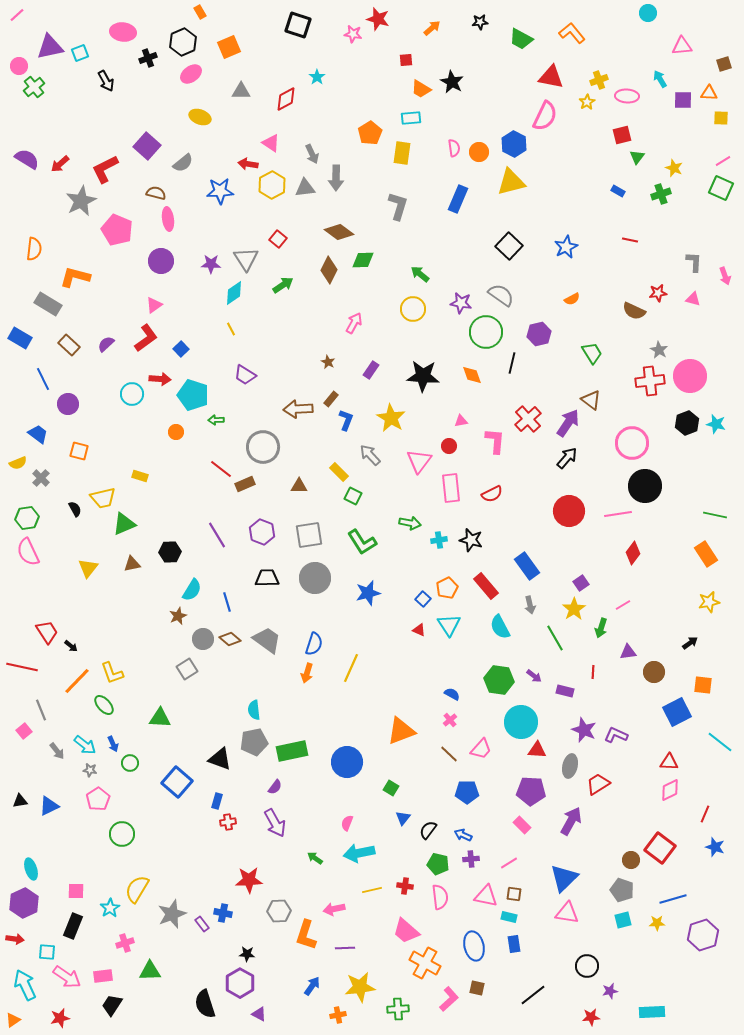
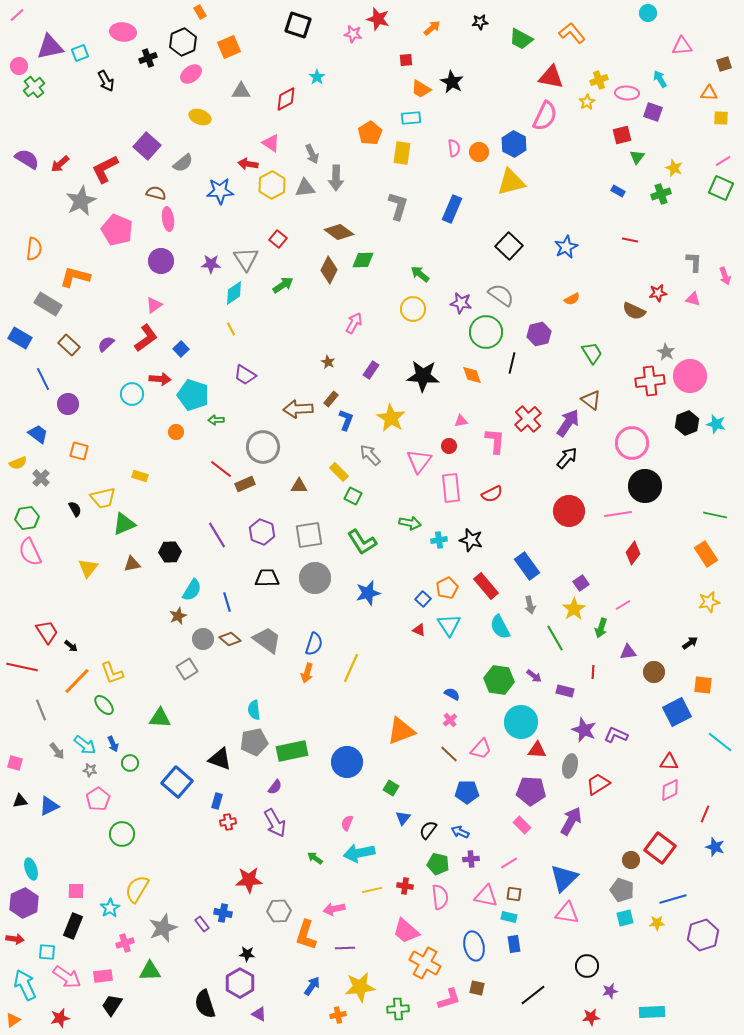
pink ellipse at (627, 96): moved 3 px up
purple square at (683, 100): moved 30 px left, 12 px down; rotated 18 degrees clockwise
blue rectangle at (458, 199): moved 6 px left, 10 px down
gray star at (659, 350): moved 7 px right, 2 px down
pink semicircle at (28, 552): moved 2 px right
pink square at (24, 731): moved 9 px left, 32 px down; rotated 35 degrees counterclockwise
blue arrow at (463, 835): moved 3 px left, 3 px up
gray star at (172, 914): moved 9 px left, 14 px down
cyan square at (623, 920): moved 2 px right, 2 px up
pink L-shape at (449, 999): rotated 25 degrees clockwise
